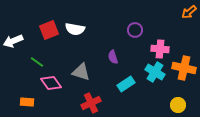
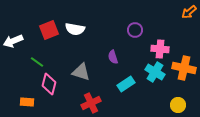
pink diamond: moved 2 px left, 1 px down; rotated 50 degrees clockwise
